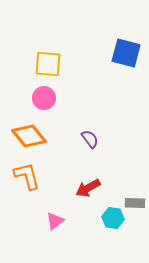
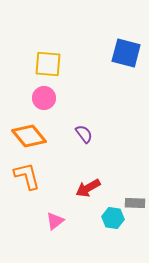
purple semicircle: moved 6 px left, 5 px up
